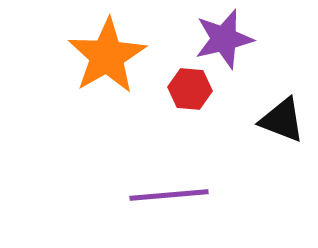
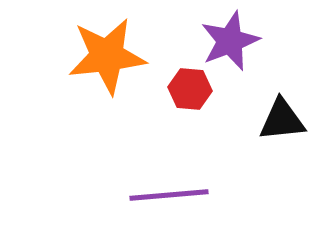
purple star: moved 6 px right, 2 px down; rotated 8 degrees counterclockwise
orange star: rotated 24 degrees clockwise
black triangle: rotated 27 degrees counterclockwise
